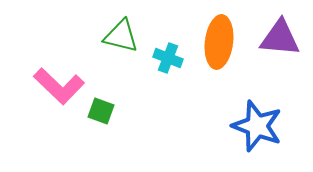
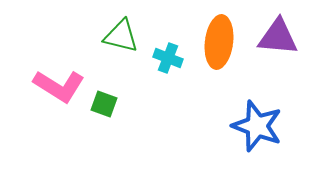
purple triangle: moved 2 px left, 1 px up
pink L-shape: rotated 12 degrees counterclockwise
green square: moved 3 px right, 7 px up
